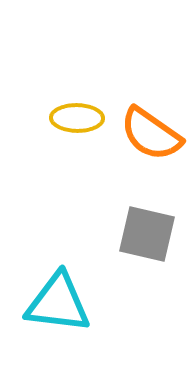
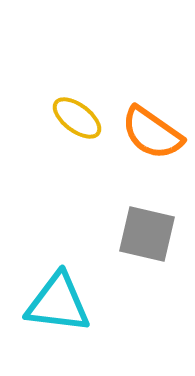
yellow ellipse: rotated 36 degrees clockwise
orange semicircle: moved 1 px right, 1 px up
